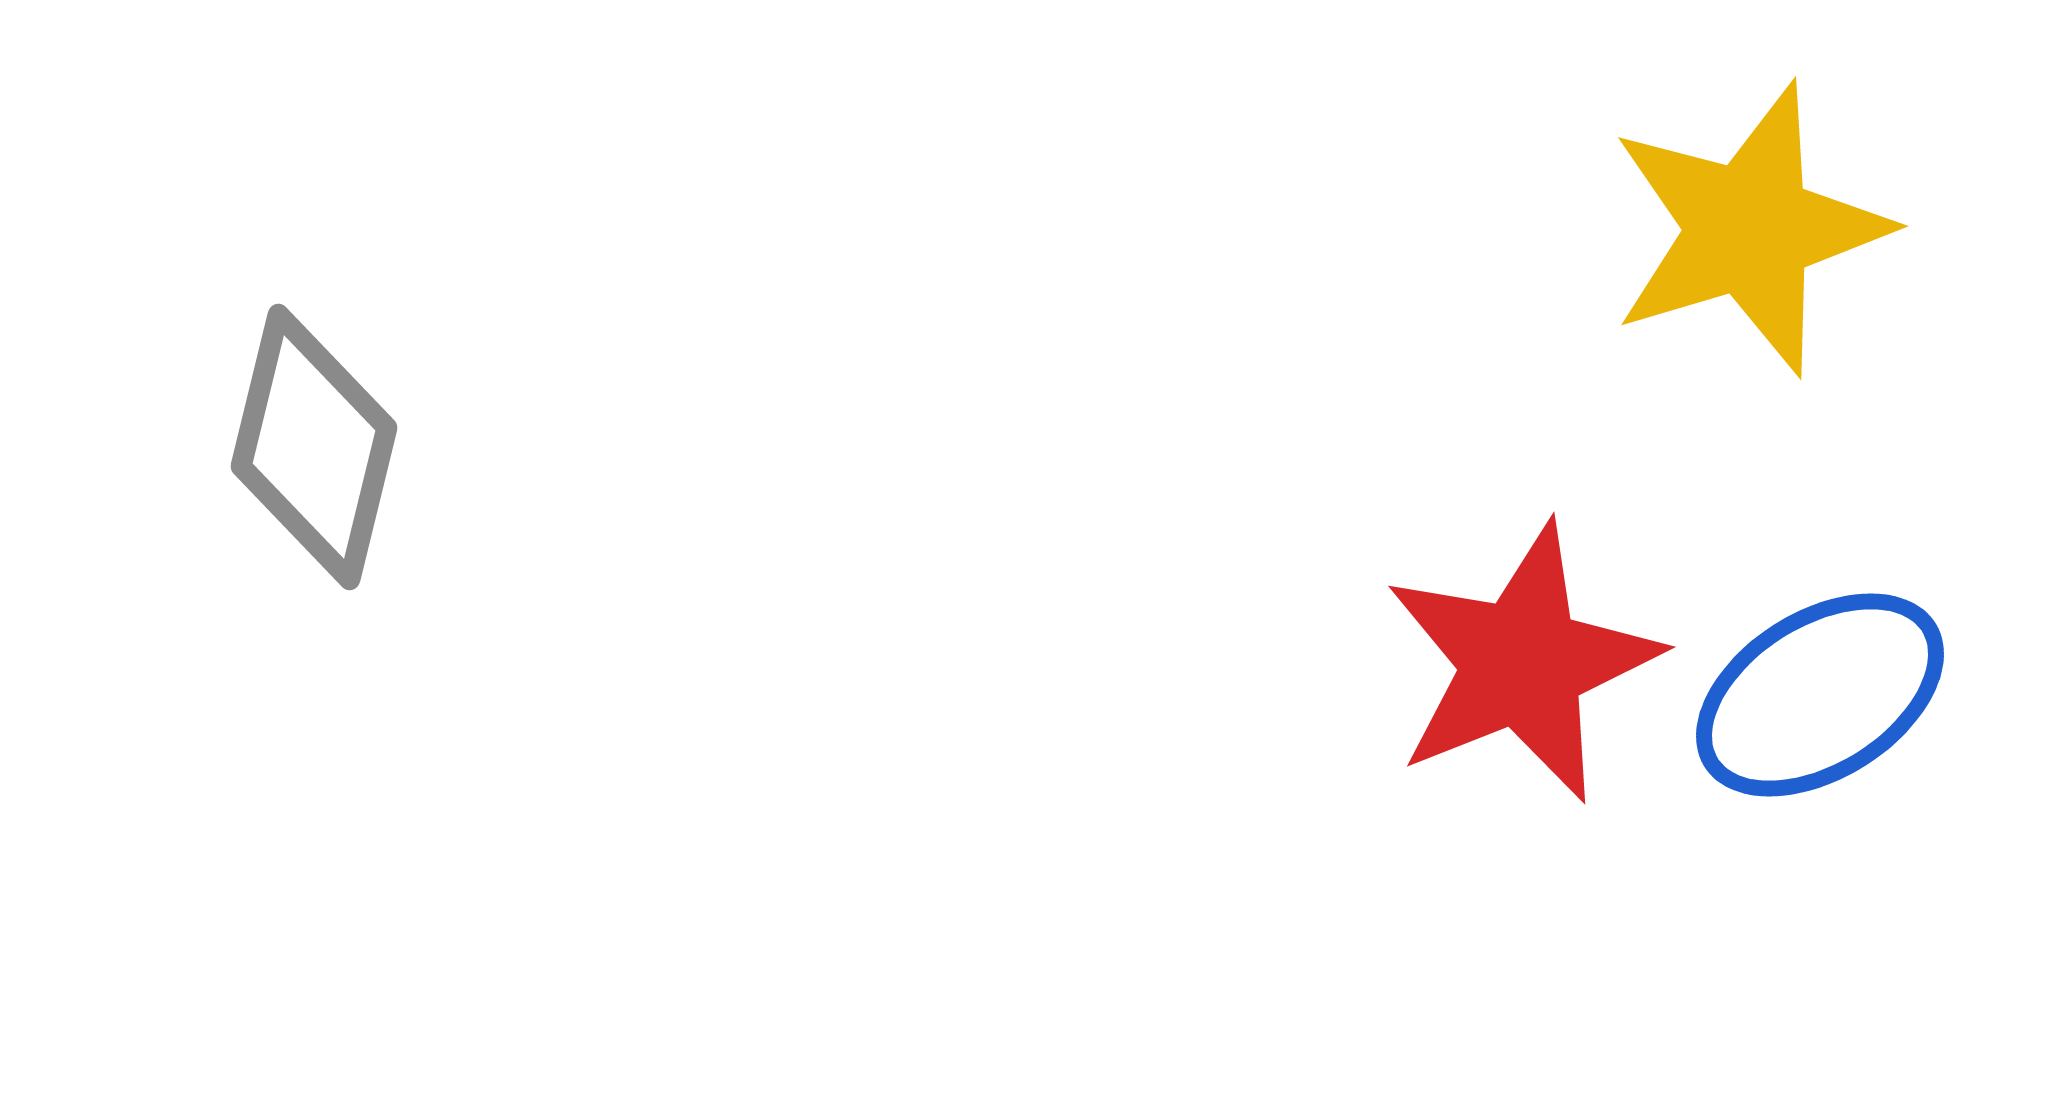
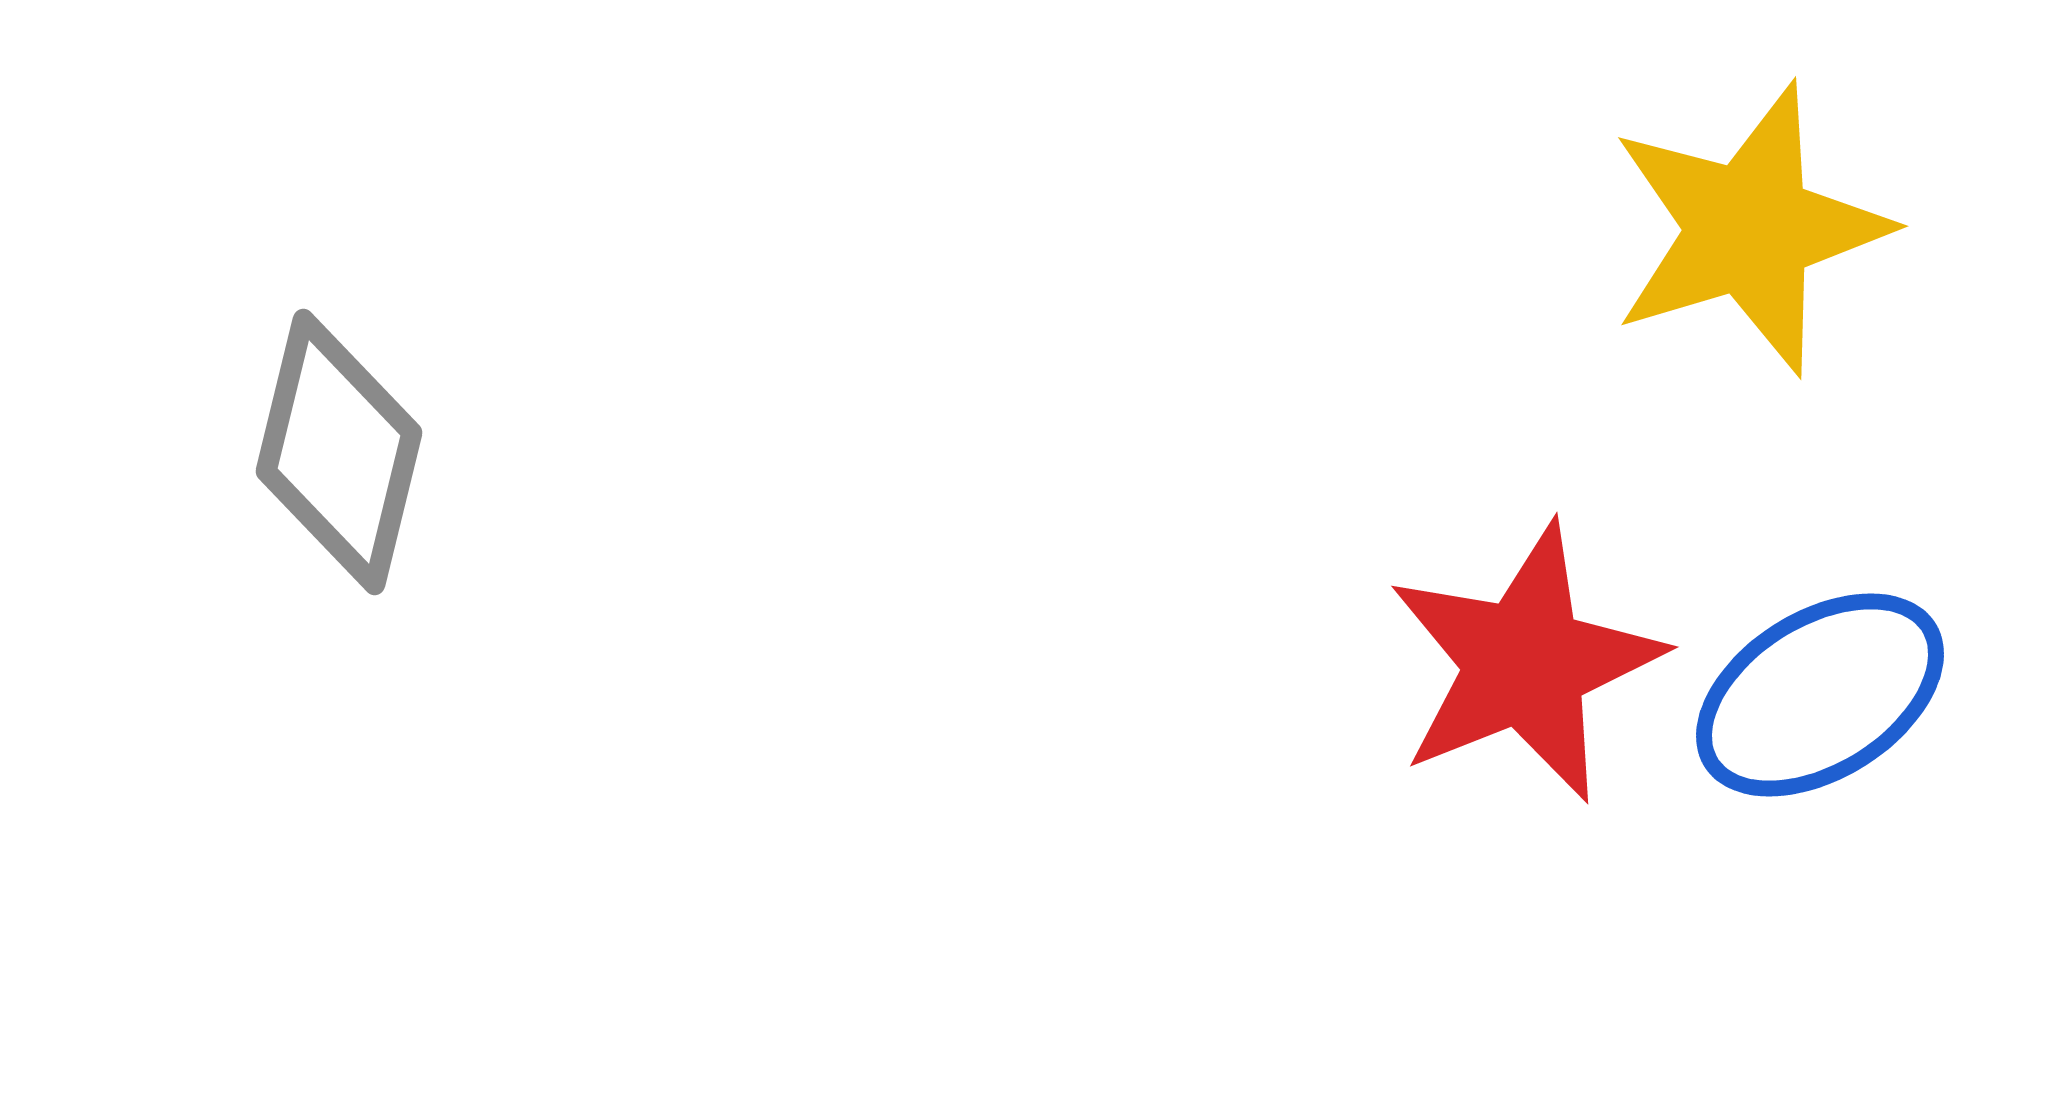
gray diamond: moved 25 px right, 5 px down
red star: moved 3 px right
